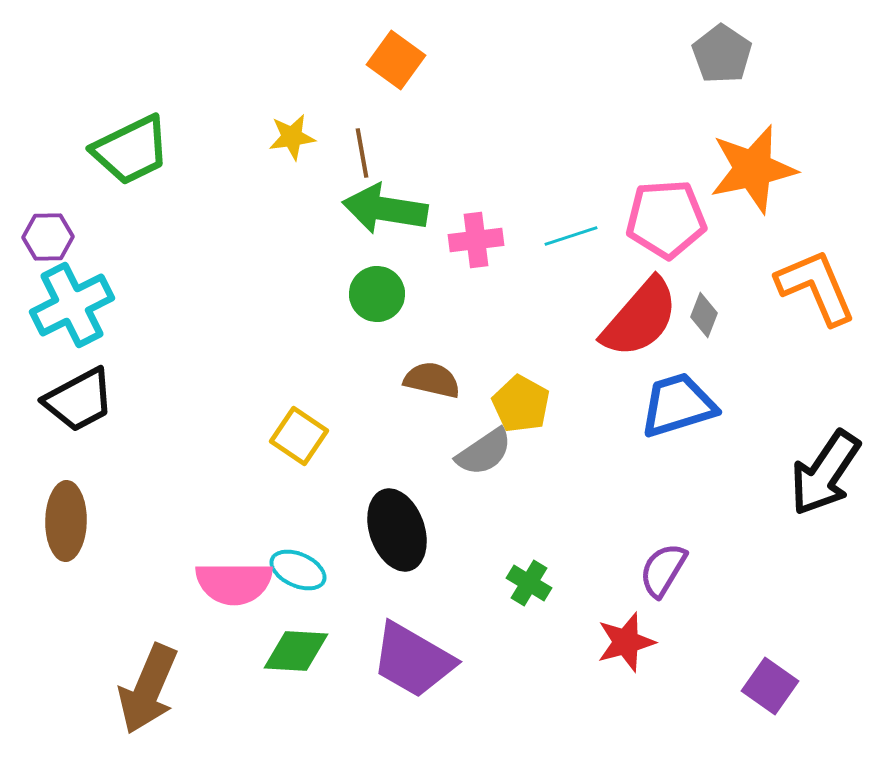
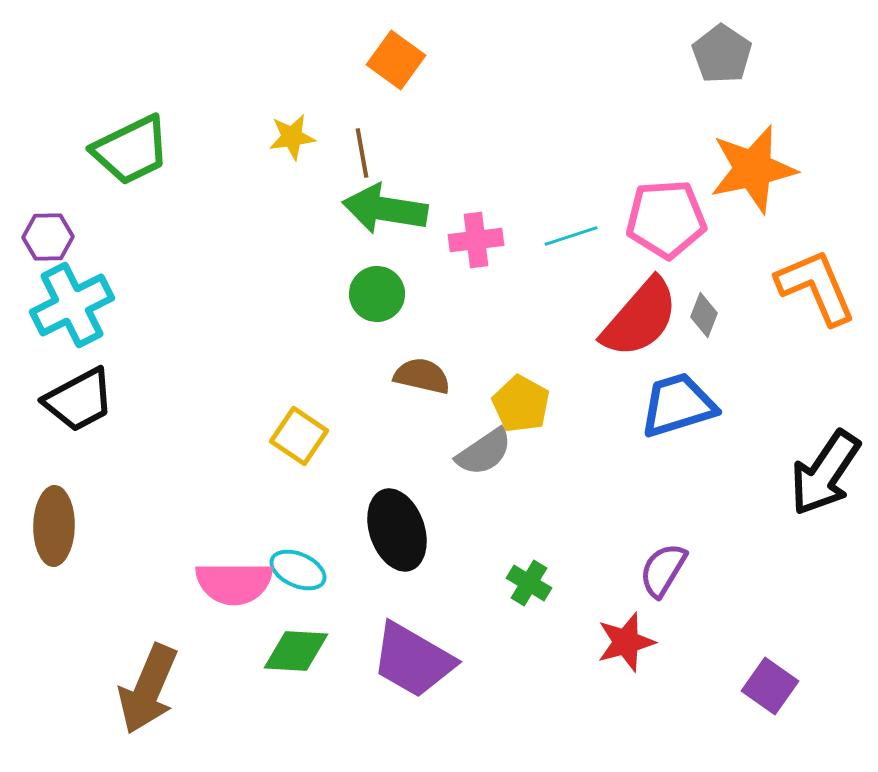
brown semicircle: moved 10 px left, 4 px up
brown ellipse: moved 12 px left, 5 px down
